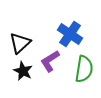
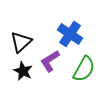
black triangle: moved 1 px right, 1 px up
green semicircle: rotated 20 degrees clockwise
